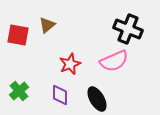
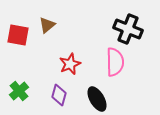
pink semicircle: moved 1 px right, 1 px down; rotated 68 degrees counterclockwise
purple diamond: moved 1 px left; rotated 15 degrees clockwise
